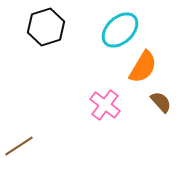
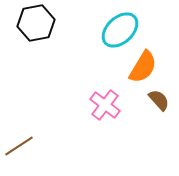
black hexagon: moved 10 px left, 4 px up; rotated 6 degrees clockwise
brown semicircle: moved 2 px left, 2 px up
